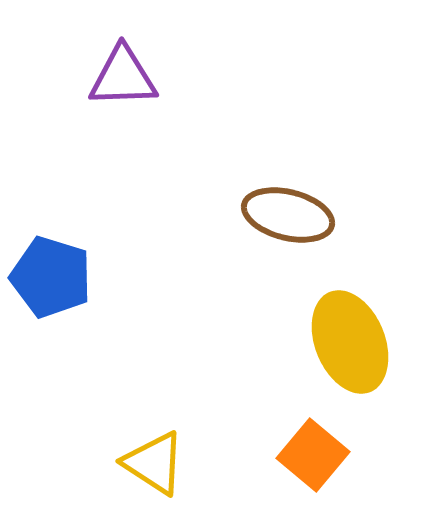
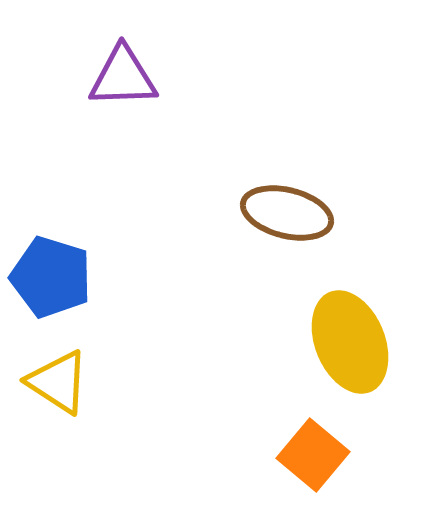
brown ellipse: moved 1 px left, 2 px up
yellow triangle: moved 96 px left, 81 px up
